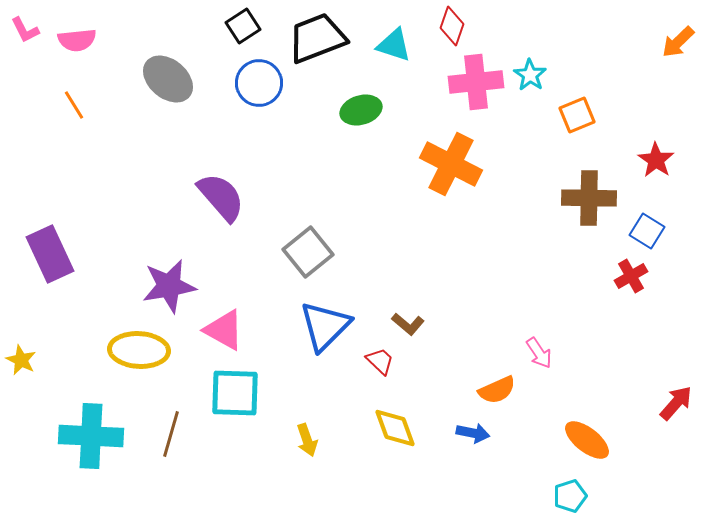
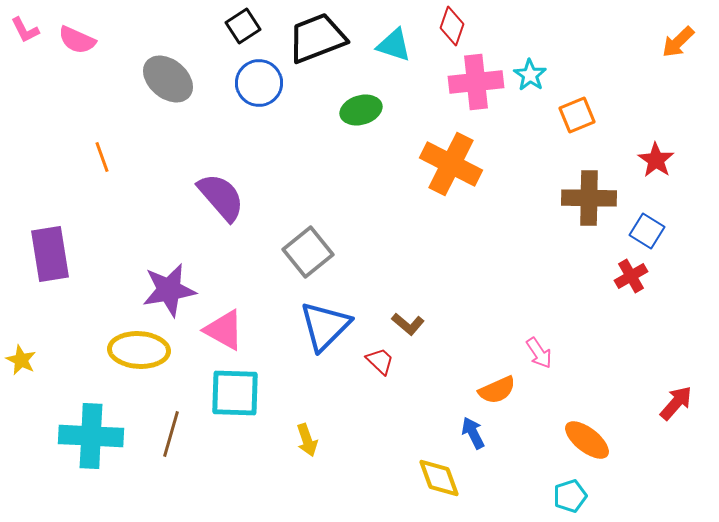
pink semicircle: rotated 30 degrees clockwise
orange line: moved 28 px right, 52 px down; rotated 12 degrees clockwise
purple rectangle: rotated 16 degrees clockwise
purple star: moved 4 px down
yellow diamond: moved 44 px right, 50 px down
blue arrow: rotated 128 degrees counterclockwise
